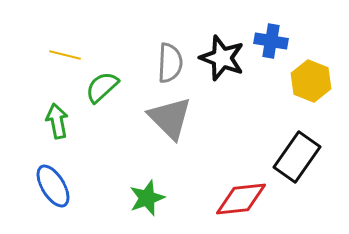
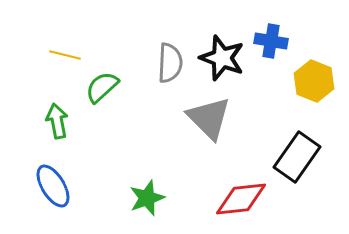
yellow hexagon: moved 3 px right
gray triangle: moved 39 px right
